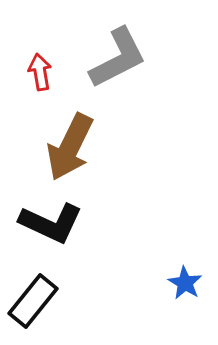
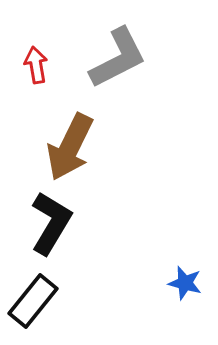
red arrow: moved 4 px left, 7 px up
black L-shape: rotated 84 degrees counterclockwise
blue star: rotated 16 degrees counterclockwise
